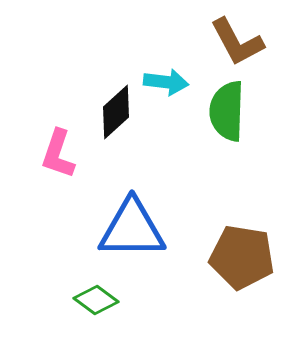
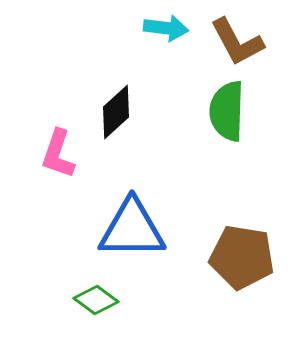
cyan arrow: moved 54 px up
